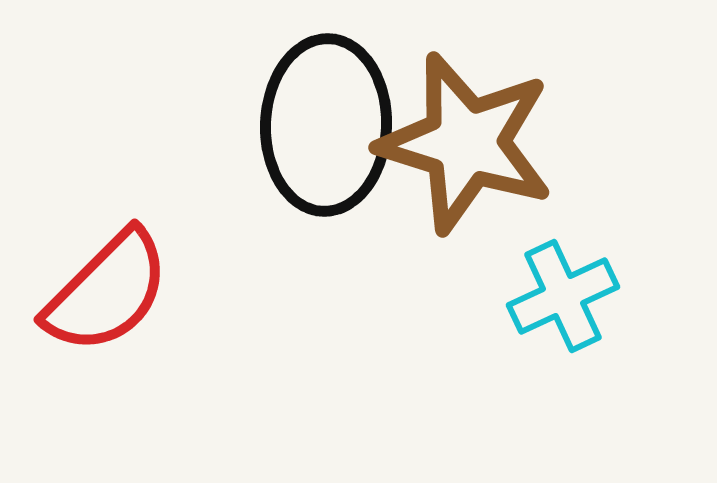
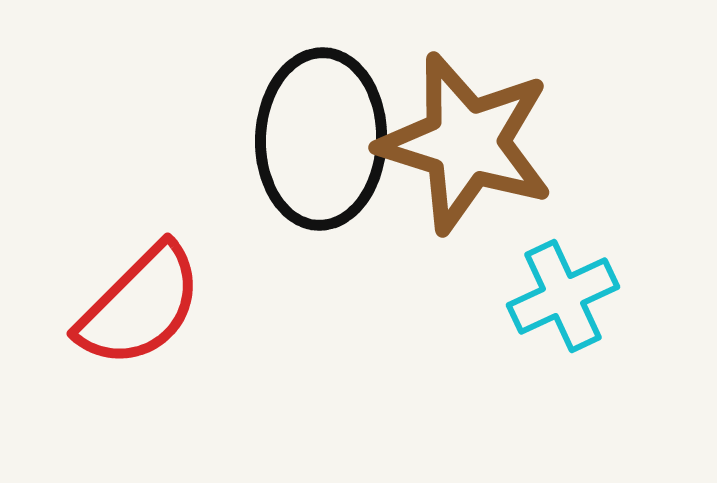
black ellipse: moved 5 px left, 14 px down
red semicircle: moved 33 px right, 14 px down
